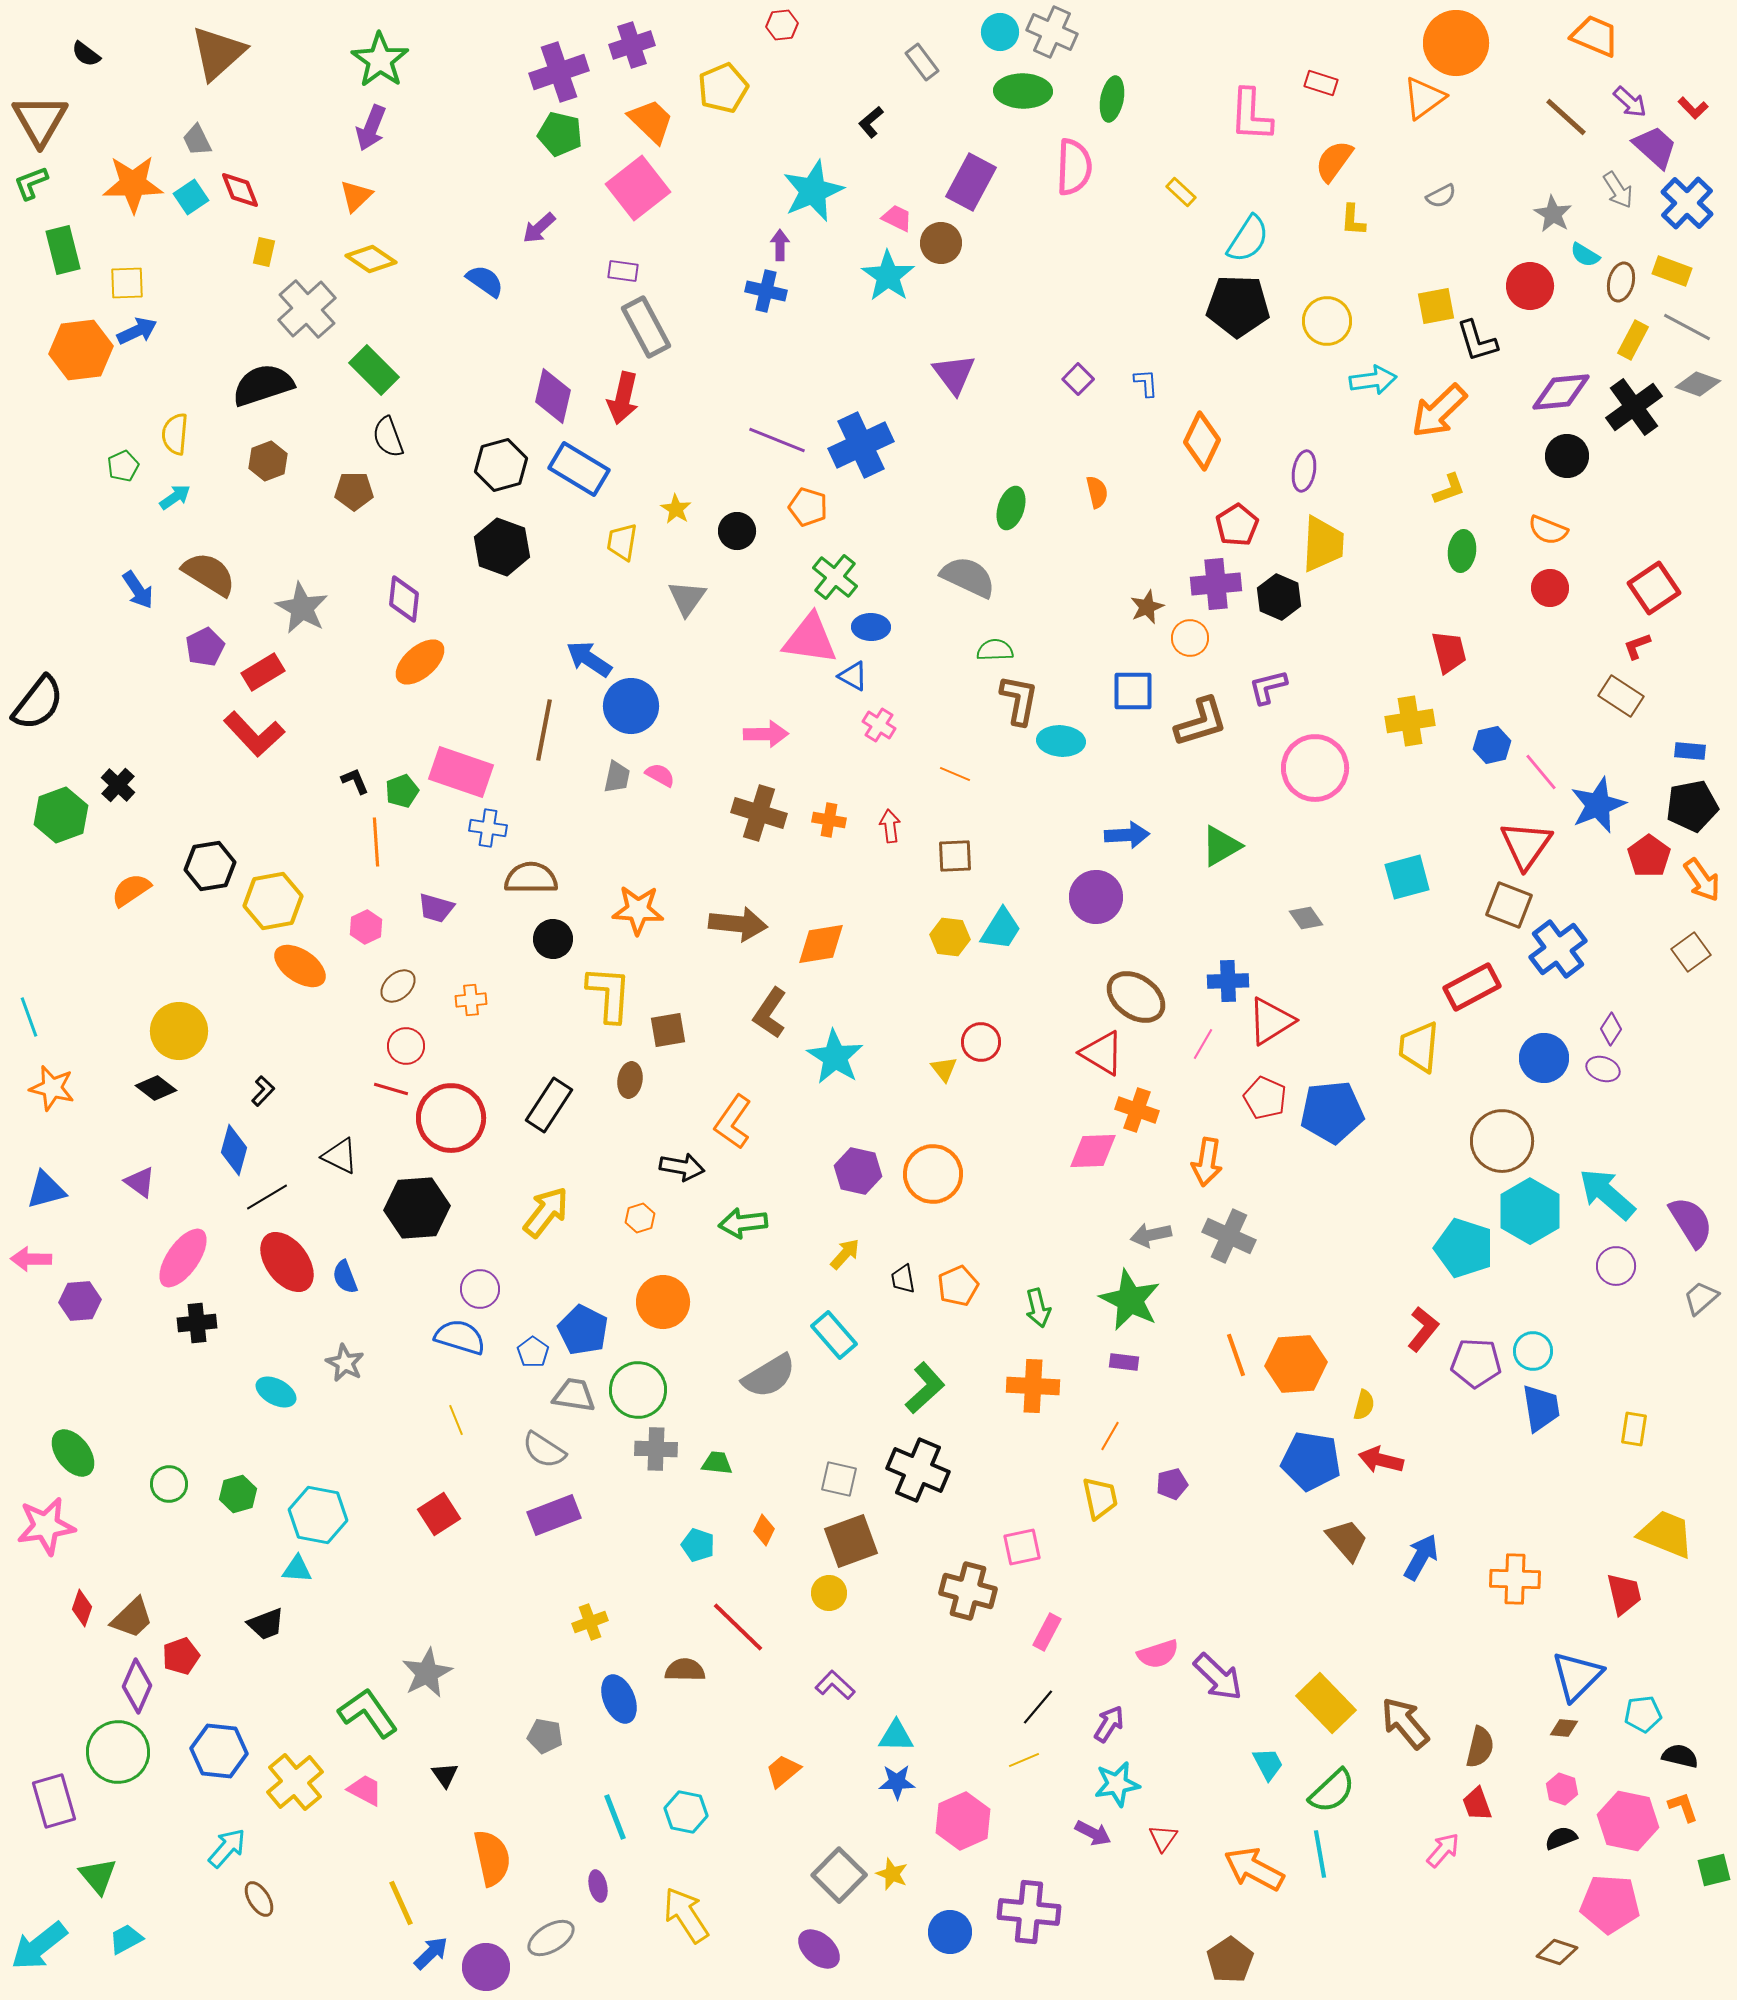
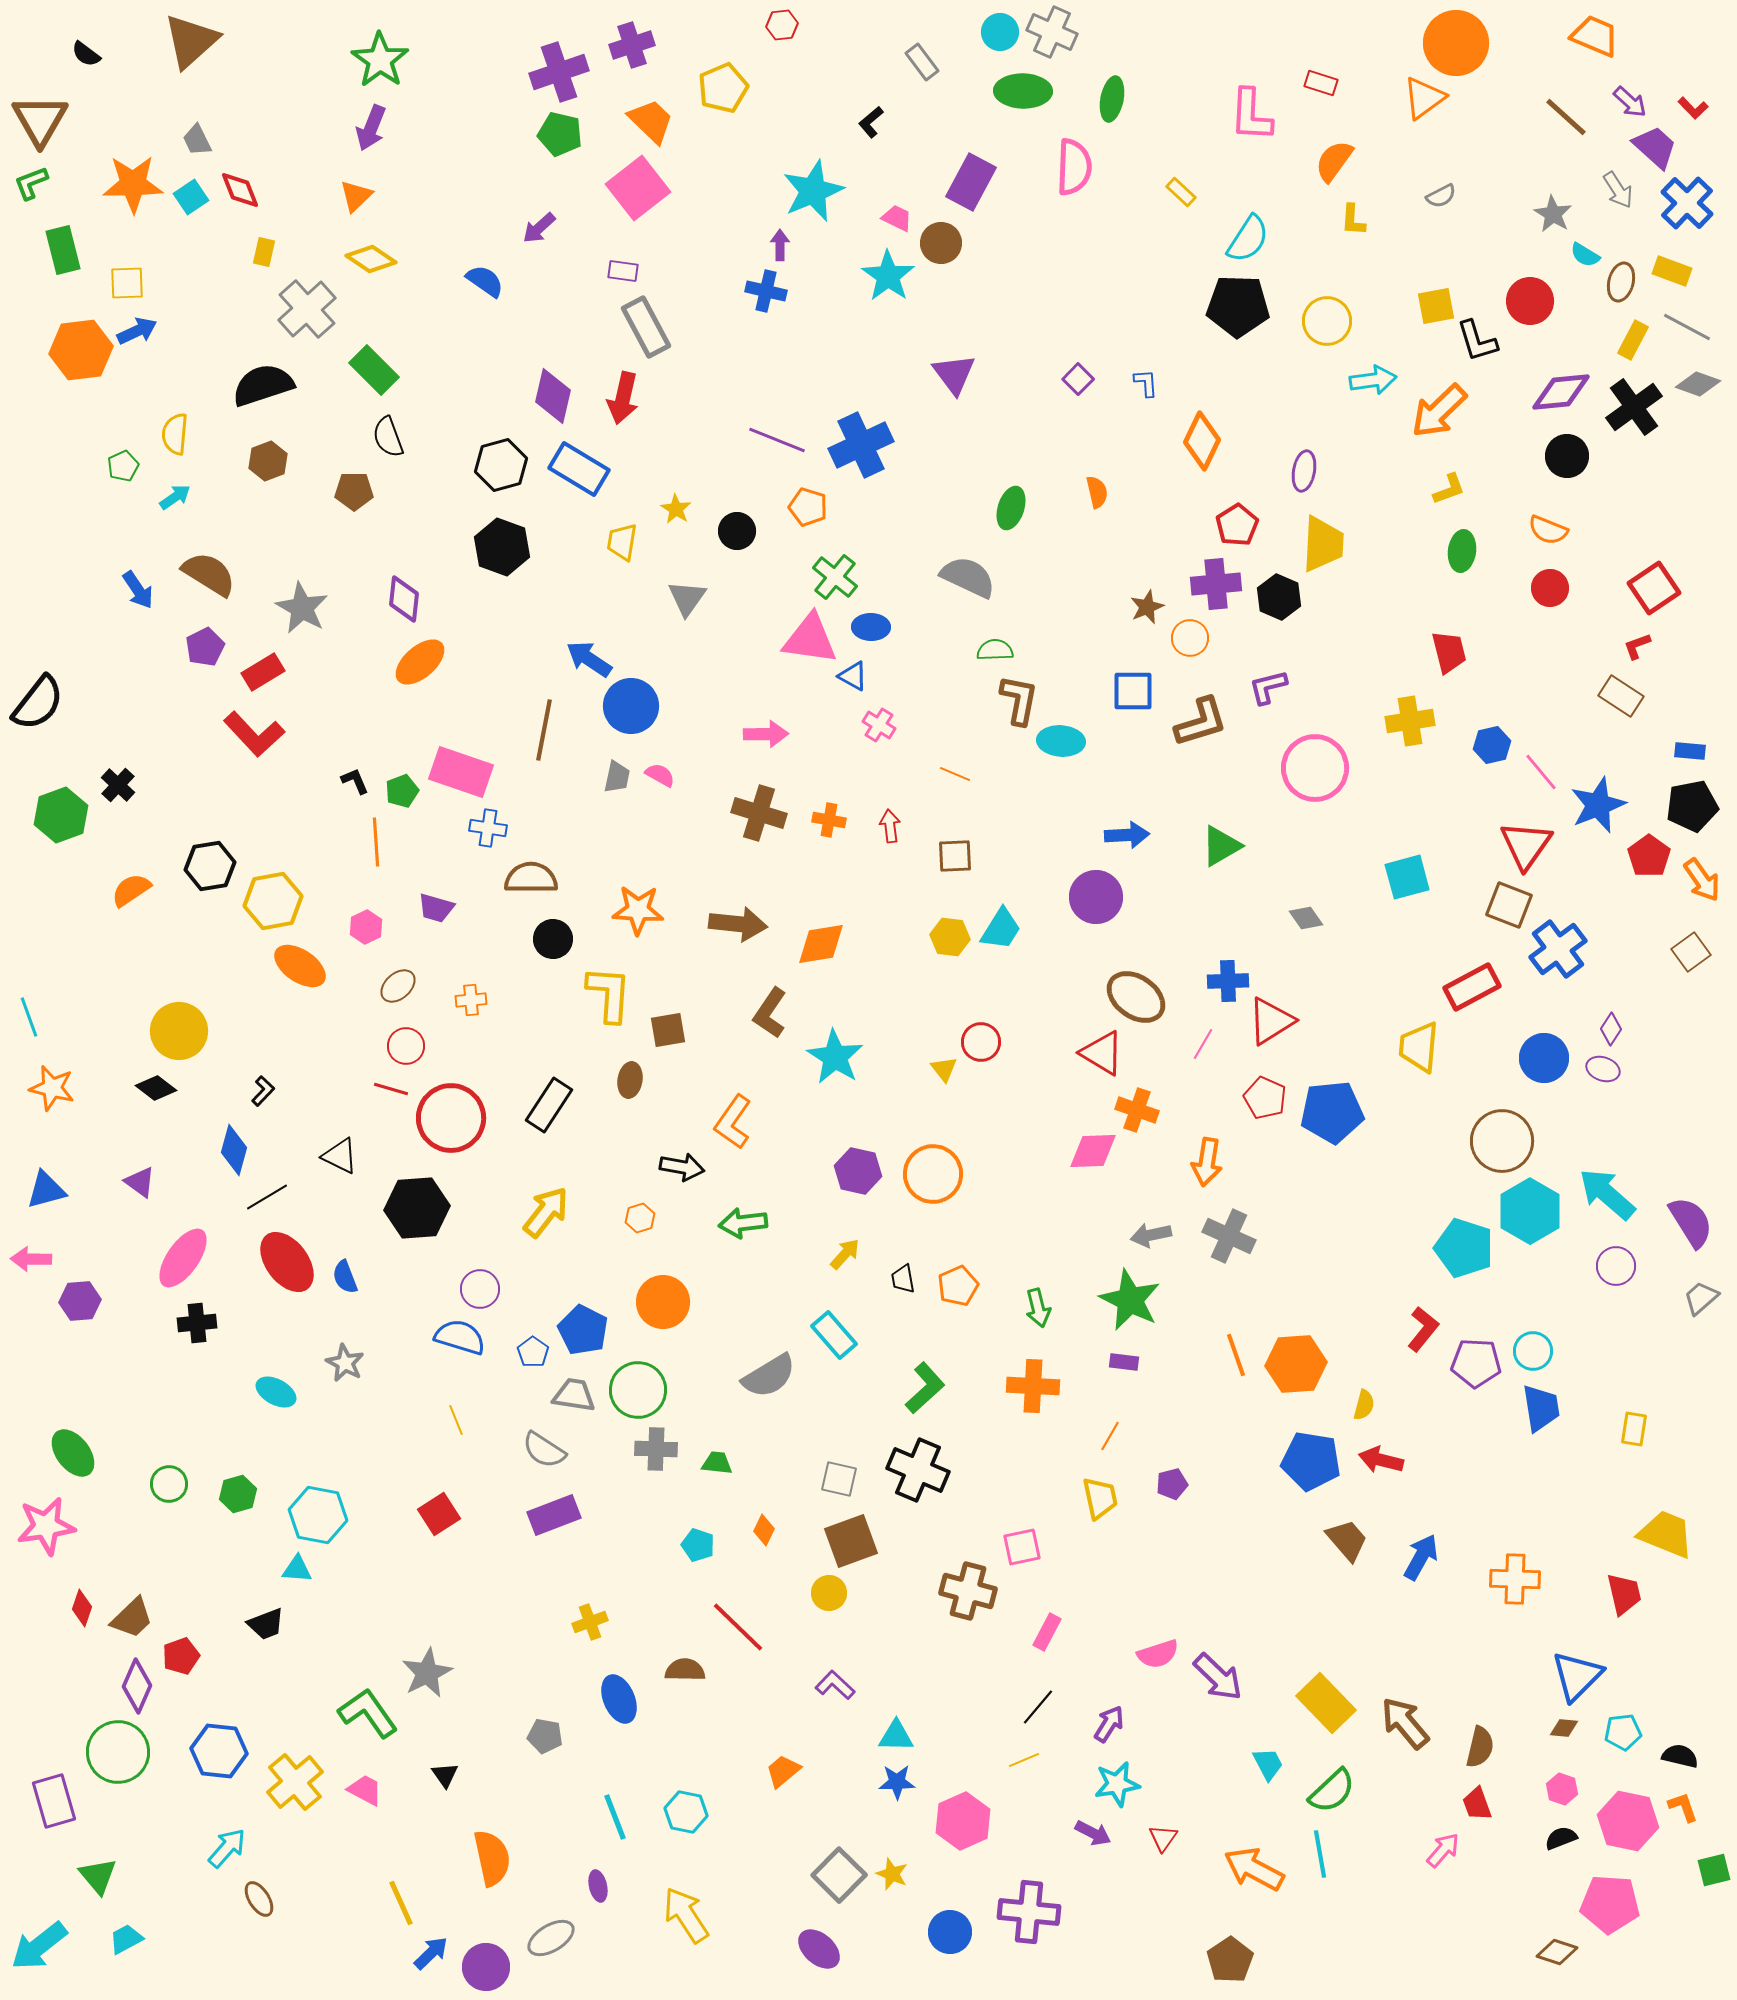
brown triangle at (218, 53): moved 27 px left, 12 px up
red circle at (1530, 286): moved 15 px down
cyan pentagon at (1643, 1714): moved 20 px left, 18 px down
